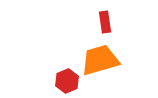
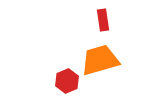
red rectangle: moved 2 px left, 2 px up
